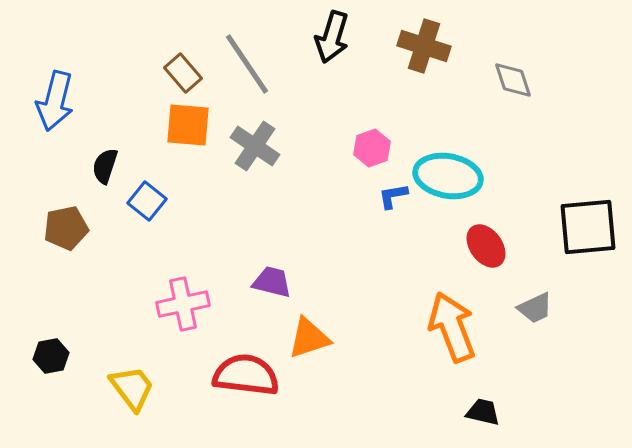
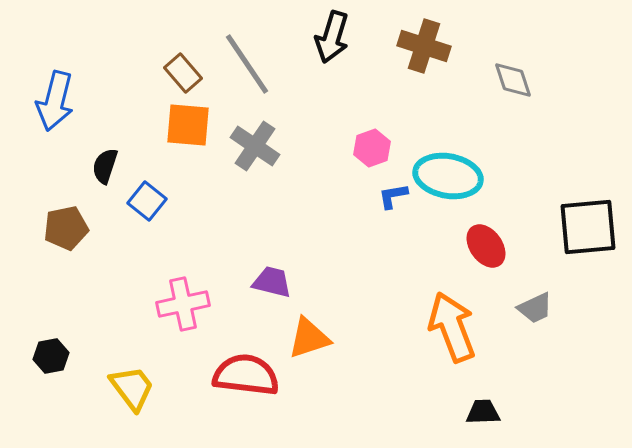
black trapezoid: rotated 15 degrees counterclockwise
